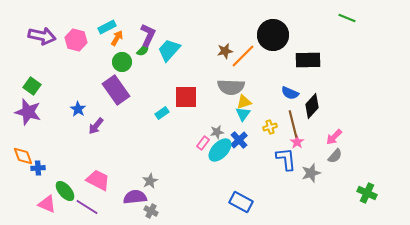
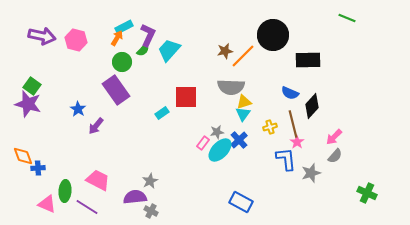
cyan rectangle at (107, 27): moved 17 px right
purple star at (28, 112): moved 8 px up
green ellipse at (65, 191): rotated 45 degrees clockwise
